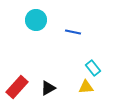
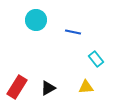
cyan rectangle: moved 3 px right, 9 px up
red rectangle: rotated 10 degrees counterclockwise
